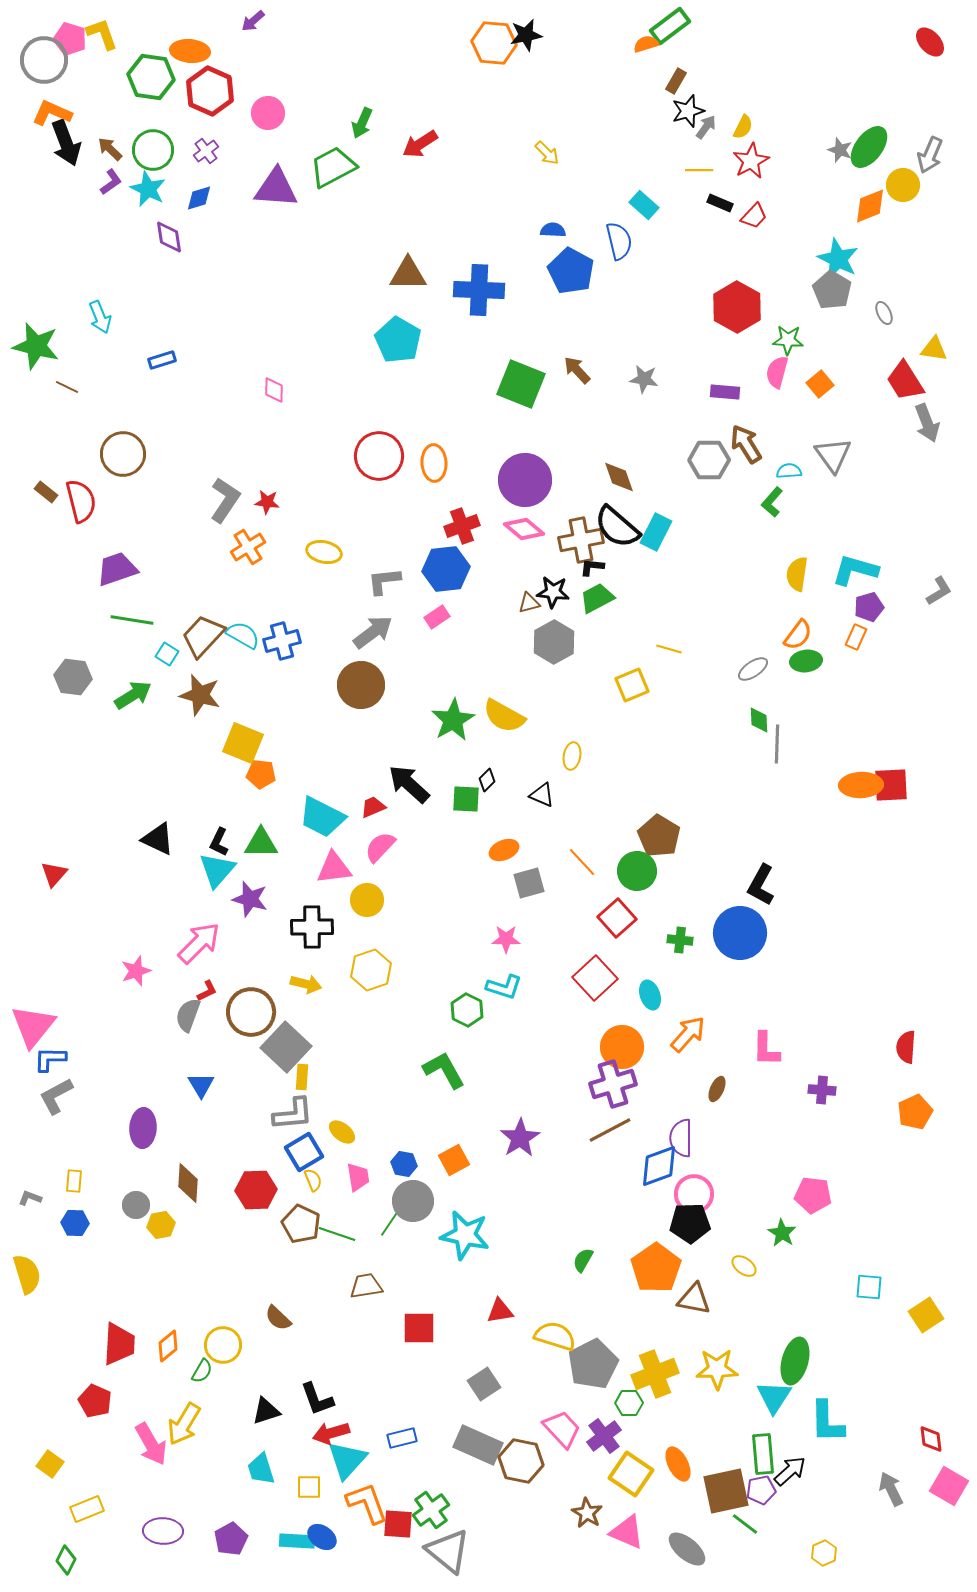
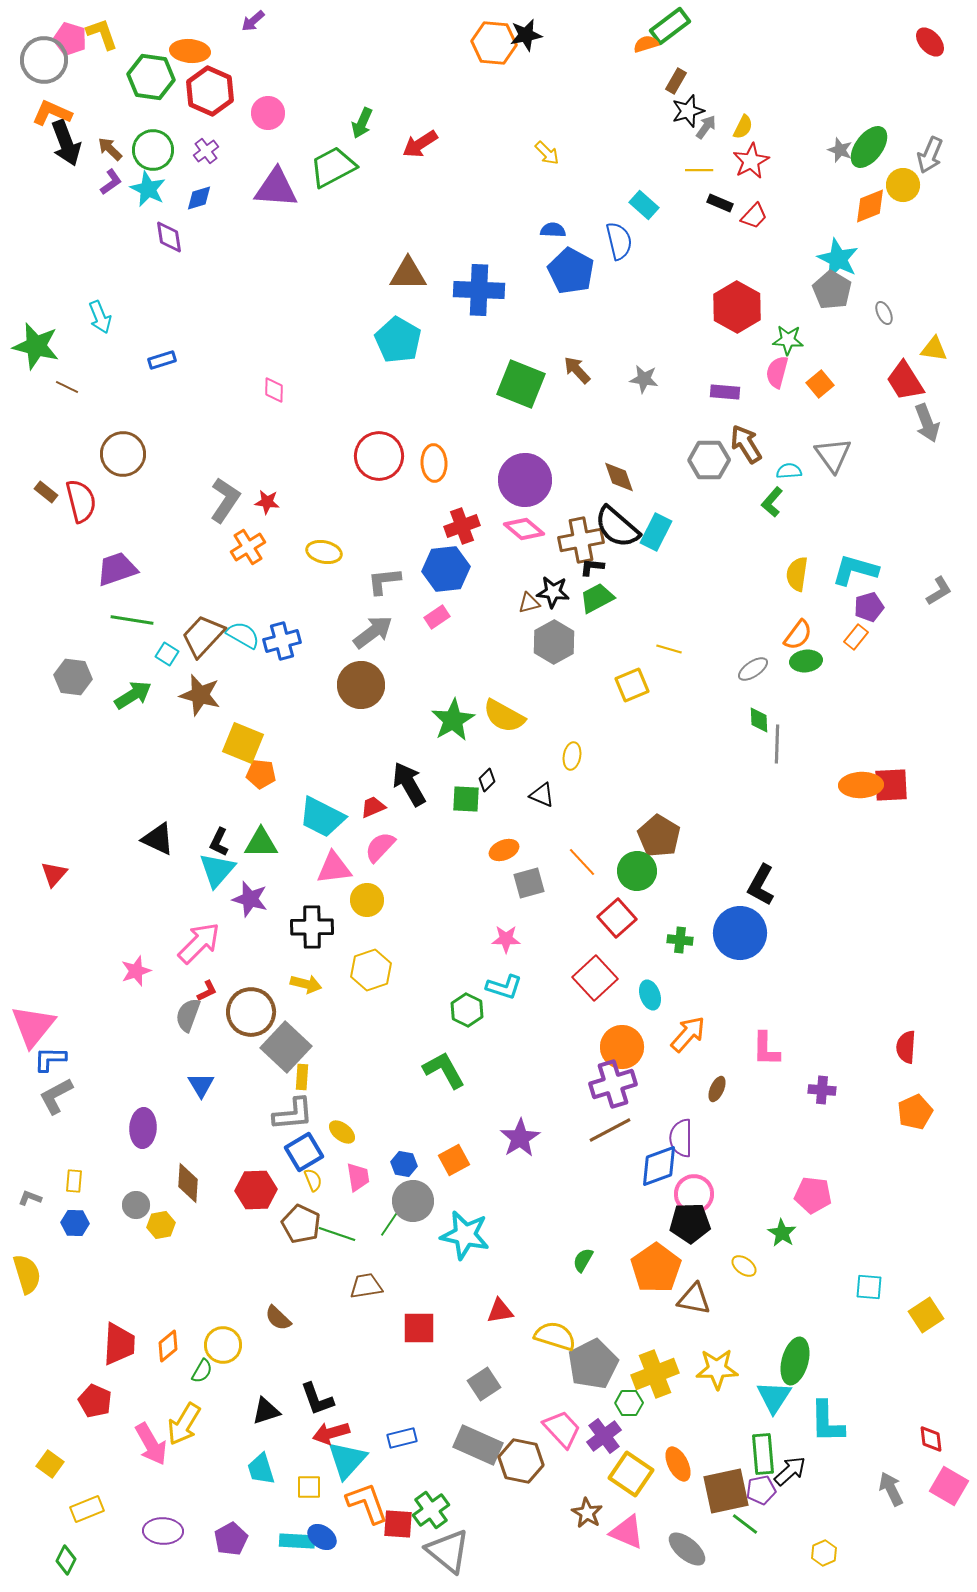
orange rectangle at (856, 637): rotated 15 degrees clockwise
black arrow at (409, 784): rotated 18 degrees clockwise
